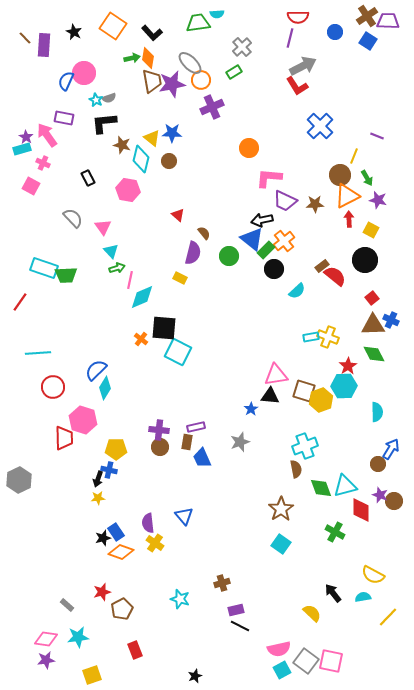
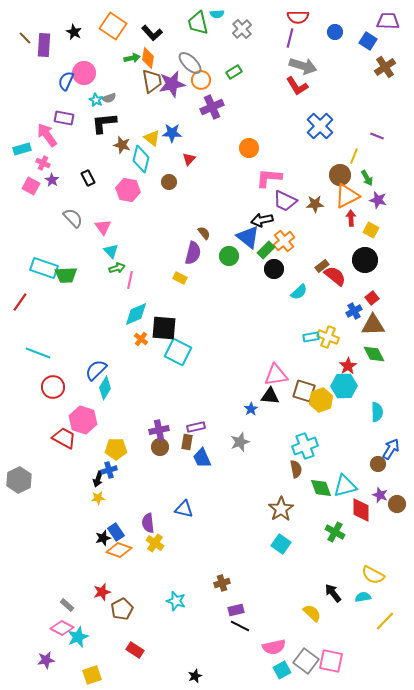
brown cross at (367, 16): moved 18 px right, 51 px down
green trapezoid at (198, 23): rotated 95 degrees counterclockwise
gray cross at (242, 47): moved 18 px up
gray arrow at (303, 66): rotated 44 degrees clockwise
purple star at (26, 137): moved 26 px right, 43 px down
brown circle at (169, 161): moved 21 px down
red triangle at (178, 215): moved 11 px right, 56 px up; rotated 32 degrees clockwise
red arrow at (349, 219): moved 2 px right, 1 px up
blue triangle at (252, 239): moved 4 px left, 2 px up
cyan semicircle at (297, 291): moved 2 px right, 1 px down
cyan diamond at (142, 297): moved 6 px left, 17 px down
blue cross at (391, 320): moved 37 px left, 9 px up; rotated 35 degrees clockwise
cyan line at (38, 353): rotated 25 degrees clockwise
purple cross at (159, 430): rotated 18 degrees counterclockwise
red trapezoid at (64, 438): rotated 60 degrees counterclockwise
blue cross at (109, 470): rotated 28 degrees counterclockwise
brown circle at (394, 501): moved 3 px right, 3 px down
blue triangle at (184, 516): moved 7 px up; rotated 36 degrees counterclockwise
orange diamond at (121, 552): moved 2 px left, 2 px up
cyan star at (180, 599): moved 4 px left, 2 px down
yellow line at (388, 617): moved 3 px left, 4 px down
cyan star at (78, 637): rotated 15 degrees counterclockwise
pink diamond at (46, 639): moved 16 px right, 11 px up; rotated 20 degrees clockwise
pink semicircle at (279, 649): moved 5 px left, 2 px up
red rectangle at (135, 650): rotated 36 degrees counterclockwise
